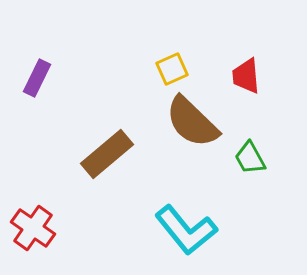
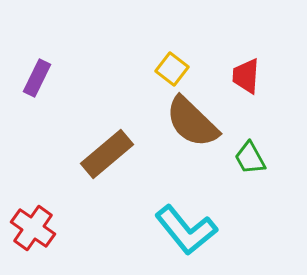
yellow square: rotated 28 degrees counterclockwise
red trapezoid: rotated 9 degrees clockwise
